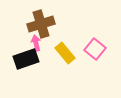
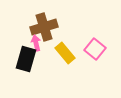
brown cross: moved 3 px right, 3 px down
black rectangle: rotated 55 degrees counterclockwise
